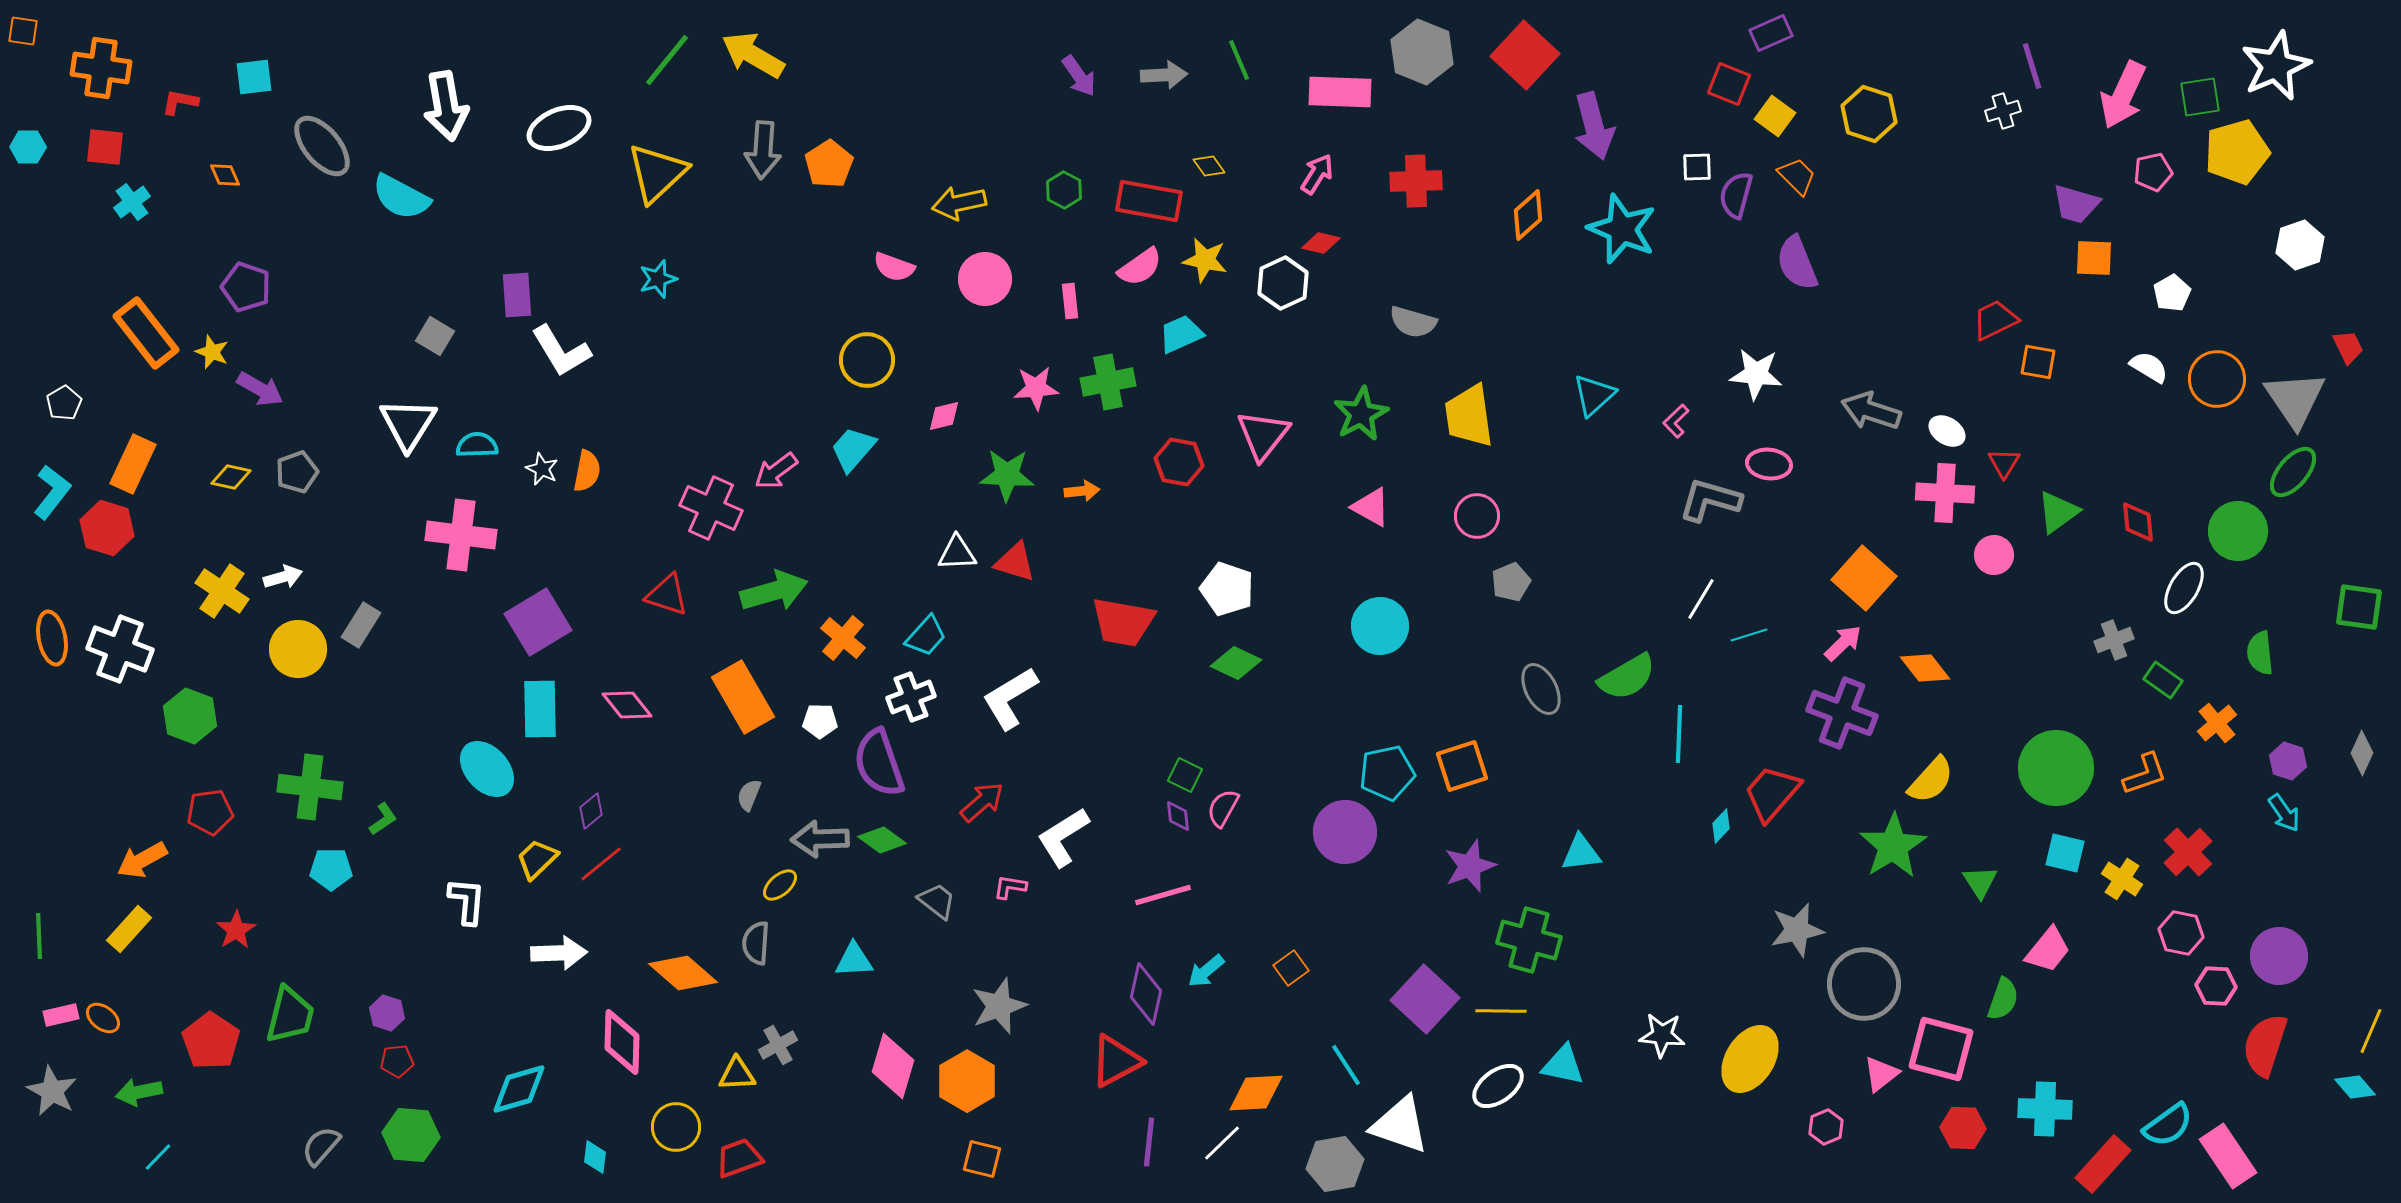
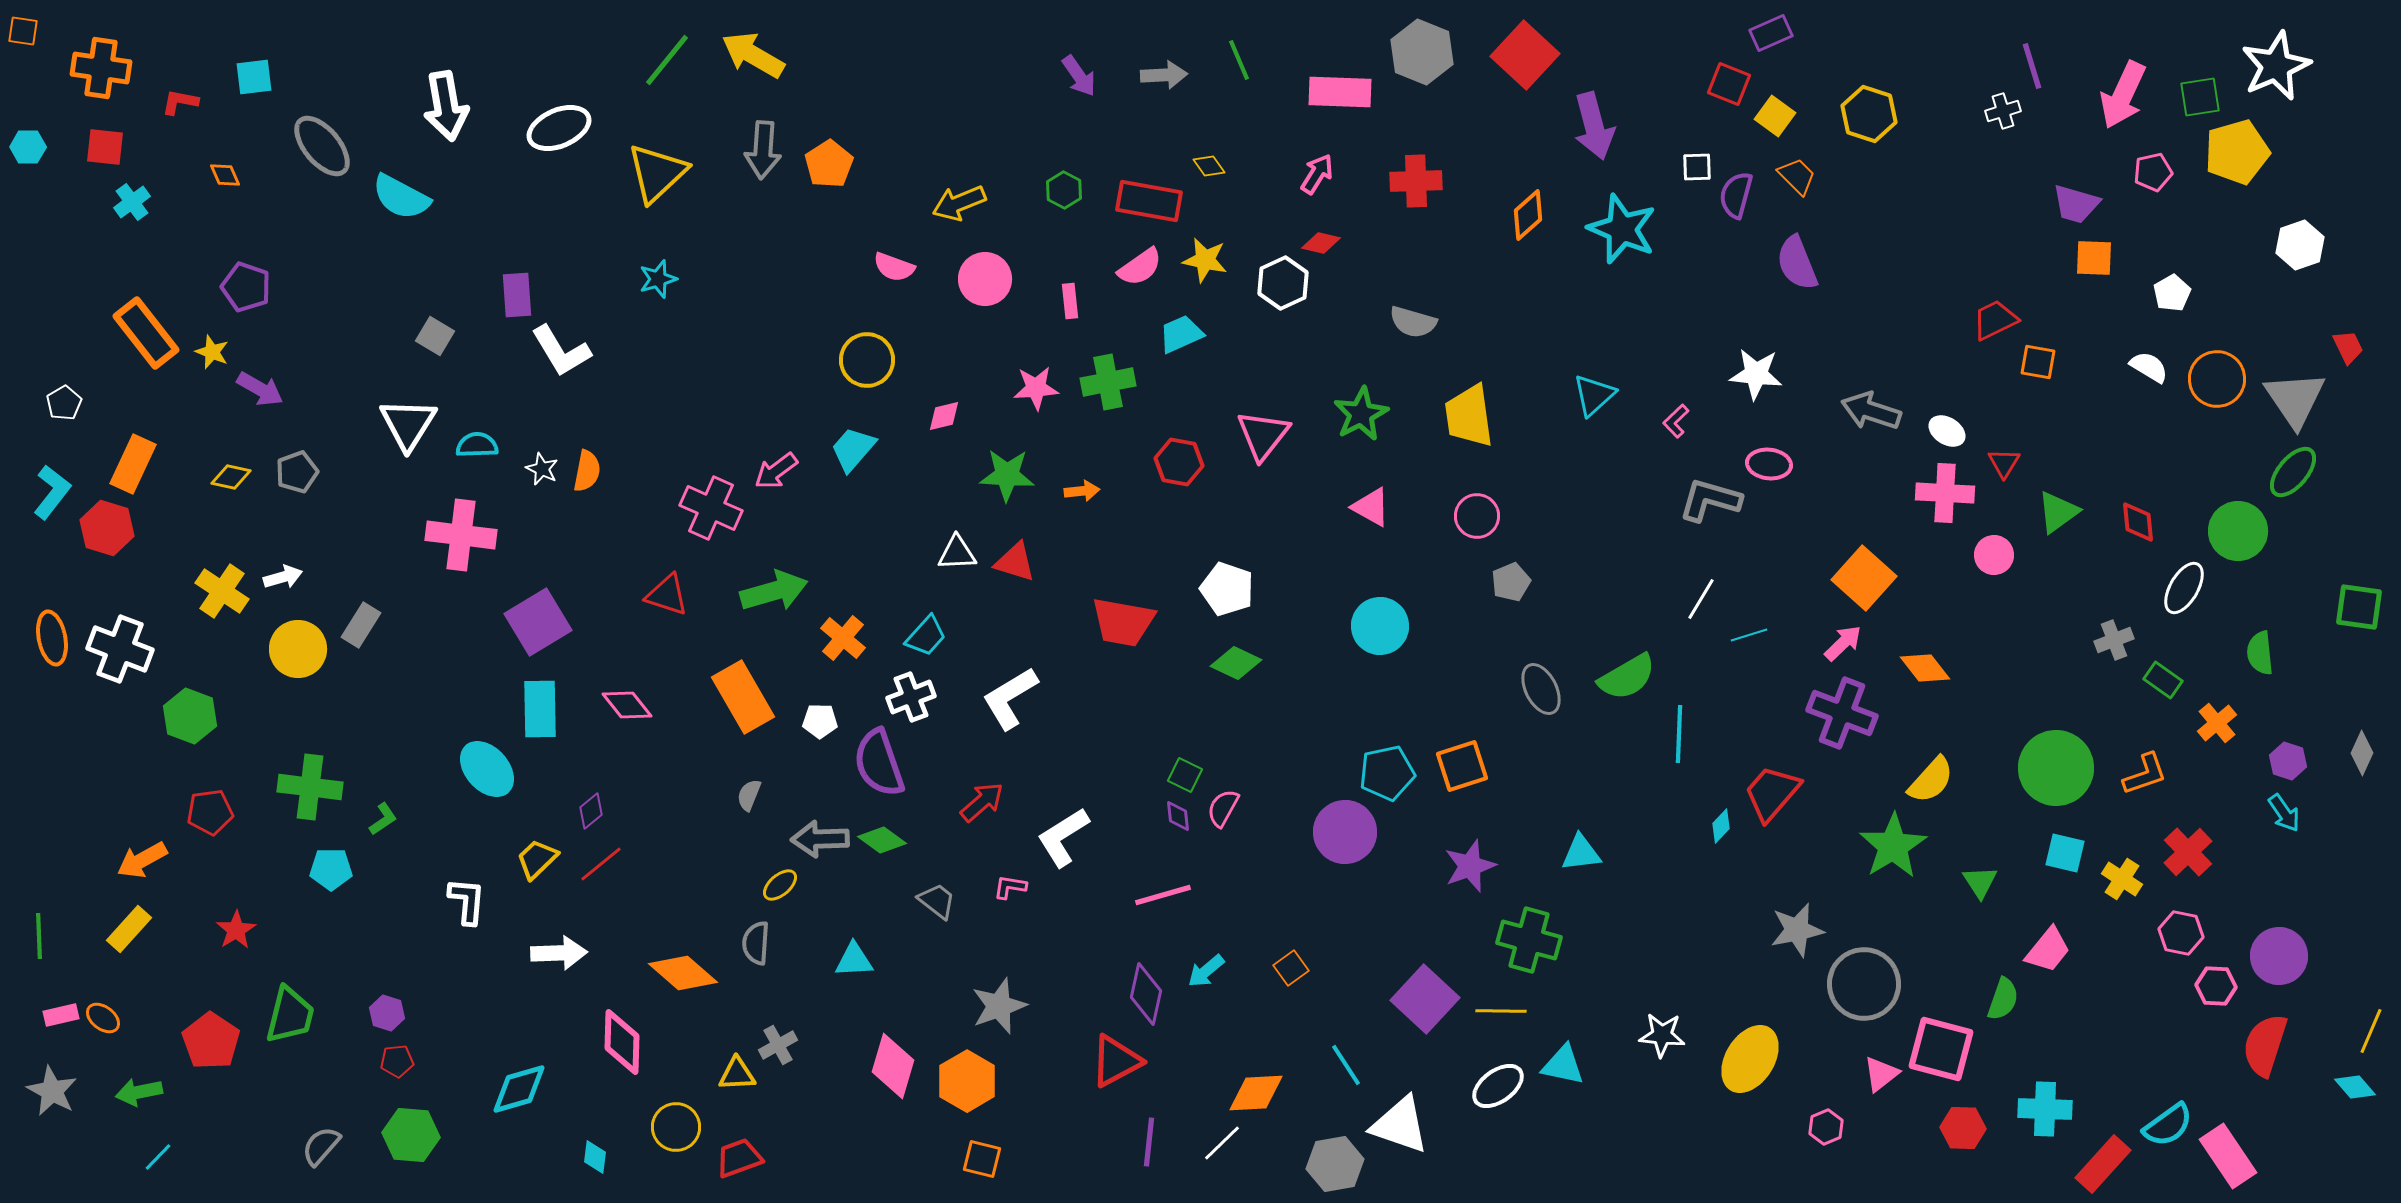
yellow arrow at (959, 203): rotated 10 degrees counterclockwise
